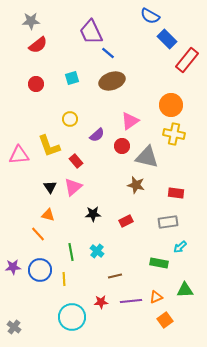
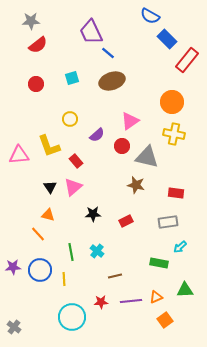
orange circle at (171, 105): moved 1 px right, 3 px up
